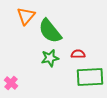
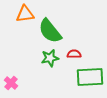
orange triangle: moved 1 px left, 2 px up; rotated 42 degrees clockwise
red semicircle: moved 4 px left
